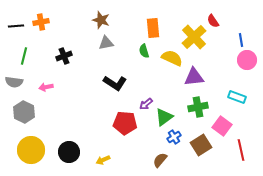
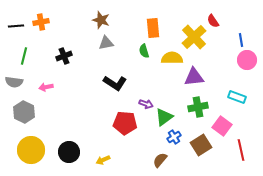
yellow semicircle: rotated 25 degrees counterclockwise
purple arrow: rotated 120 degrees counterclockwise
